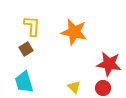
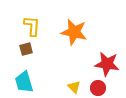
brown square: rotated 16 degrees clockwise
red star: moved 2 px left
red circle: moved 5 px left
